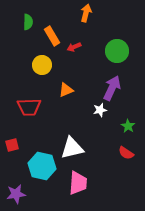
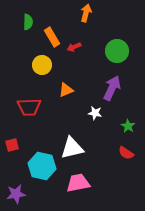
orange rectangle: moved 1 px down
white star: moved 5 px left, 3 px down; rotated 24 degrees clockwise
pink trapezoid: rotated 105 degrees counterclockwise
